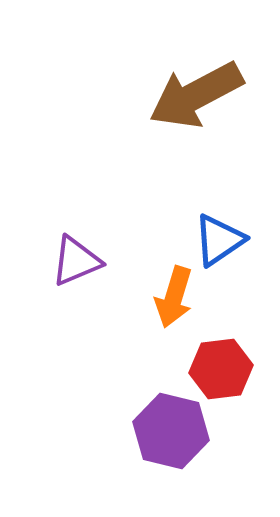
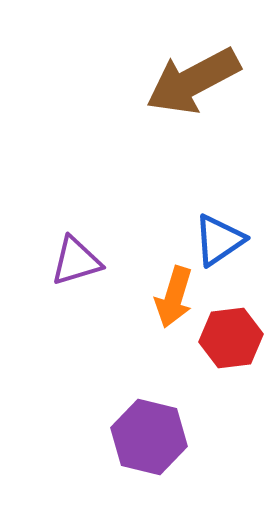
brown arrow: moved 3 px left, 14 px up
purple triangle: rotated 6 degrees clockwise
red hexagon: moved 10 px right, 31 px up
purple hexagon: moved 22 px left, 6 px down
